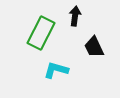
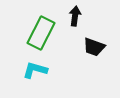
black trapezoid: rotated 45 degrees counterclockwise
cyan L-shape: moved 21 px left
